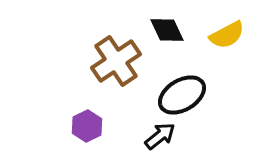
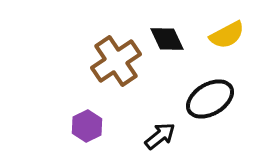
black diamond: moved 9 px down
black ellipse: moved 28 px right, 4 px down
